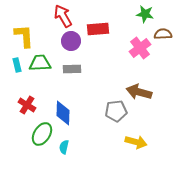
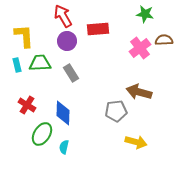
brown semicircle: moved 1 px right, 6 px down
purple circle: moved 4 px left
gray rectangle: moved 1 px left, 4 px down; rotated 60 degrees clockwise
